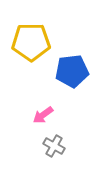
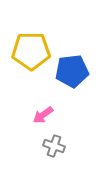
yellow pentagon: moved 9 px down
gray cross: rotated 10 degrees counterclockwise
